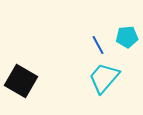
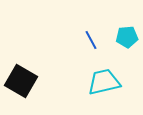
blue line: moved 7 px left, 5 px up
cyan trapezoid: moved 4 px down; rotated 36 degrees clockwise
